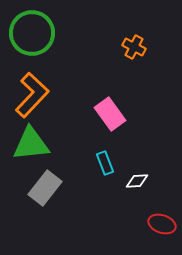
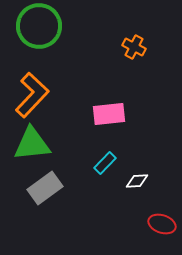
green circle: moved 7 px right, 7 px up
pink rectangle: moved 1 px left; rotated 60 degrees counterclockwise
green triangle: moved 1 px right
cyan rectangle: rotated 65 degrees clockwise
gray rectangle: rotated 16 degrees clockwise
